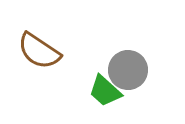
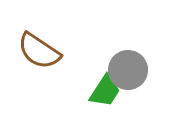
green trapezoid: rotated 99 degrees counterclockwise
